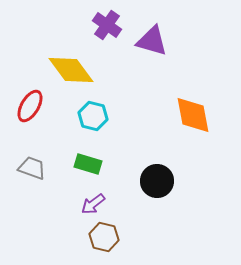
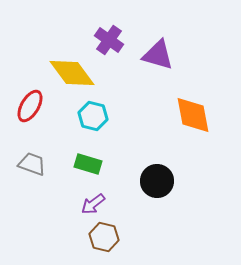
purple cross: moved 2 px right, 15 px down
purple triangle: moved 6 px right, 14 px down
yellow diamond: moved 1 px right, 3 px down
gray trapezoid: moved 4 px up
